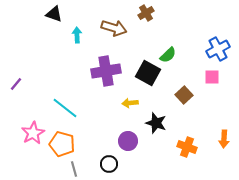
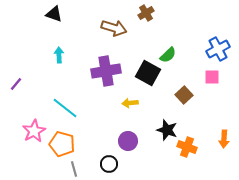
cyan arrow: moved 18 px left, 20 px down
black star: moved 11 px right, 7 px down
pink star: moved 1 px right, 2 px up
